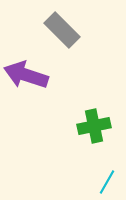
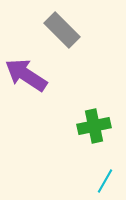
purple arrow: rotated 15 degrees clockwise
cyan line: moved 2 px left, 1 px up
